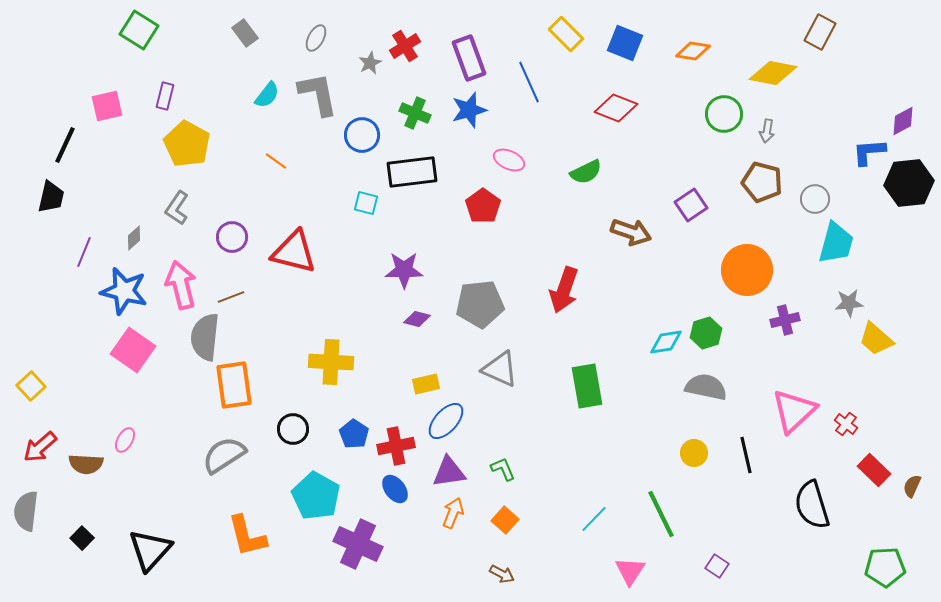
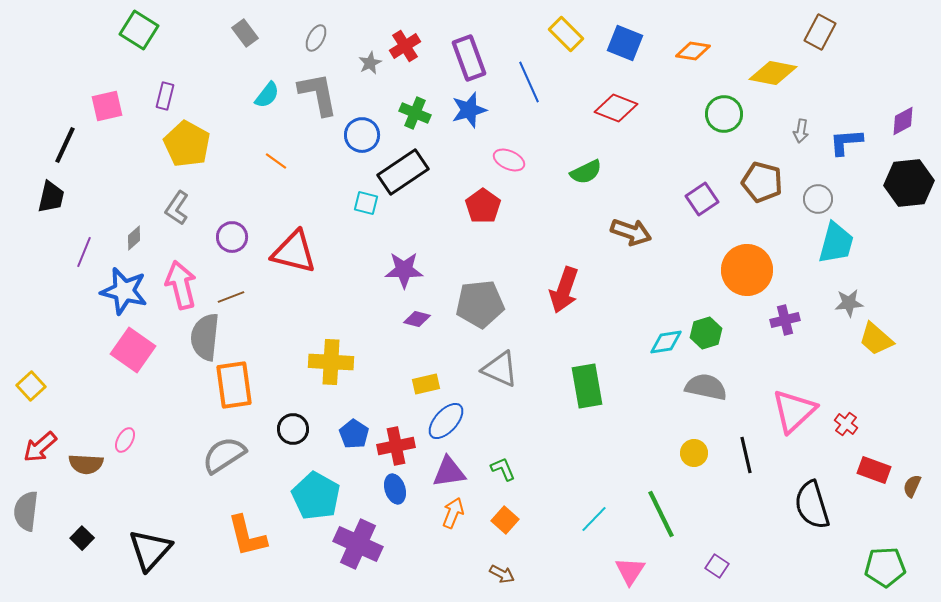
gray arrow at (767, 131): moved 34 px right
blue L-shape at (869, 152): moved 23 px left, 10 px up
black rectangle at (412, 172): moved 9 px left; rotated 27 degrees counterclockwise
gray circle at (815, 199): moved 3 px right
purple square at (691, 205): moved 11 px right, 6 px up
red rectangle at (874, 470): rotated 24 degrees counterclockwise
blue ellipse at (395, 489): rotated 20 degrees clockwise
